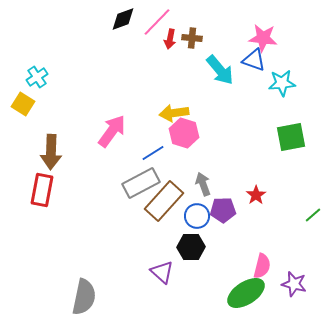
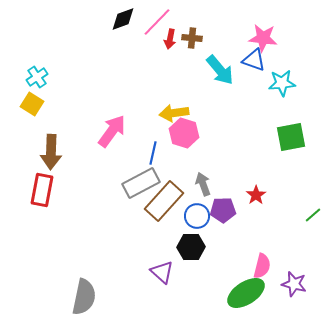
yellow square: moved 9 px right
blue line: rotated 45 degrees counterclockwise
